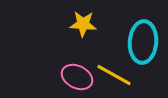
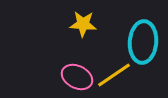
yellow line: rotated 63 degrees counterclockwise
